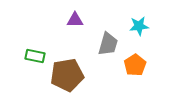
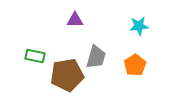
gray trapezoid: moved 12 px left, 13 px down
